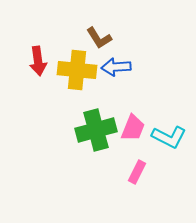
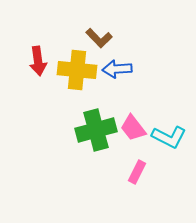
brown L-shape: rotated 12 degrees counterclockwise
blue arrow: moved 1 px right, 2 px down
pink trapezoid: rotated 120 degrees clockwise
